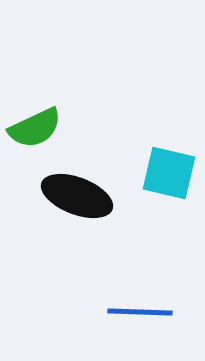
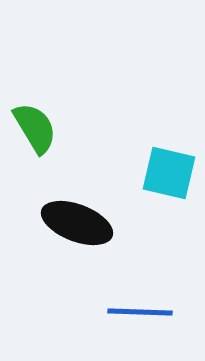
green semicircle: rotated 96 degrees counterclockwise
black ellipse: moved 27 px down
